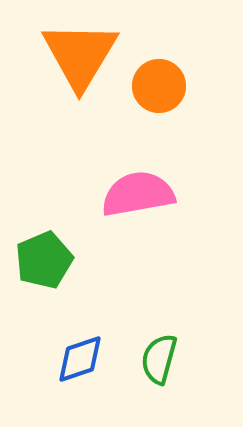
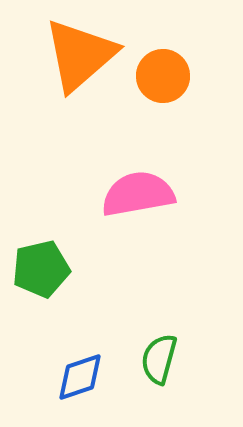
orange triangle: rotated 18 degrees clockwise
orange circle: moved 4 px right, 10 px up
green pentagon: moved 3 px left, 9 px down; rotated 10 degrees clockwise
blue diamond: moved 18 px down
